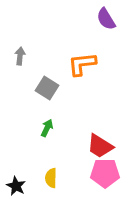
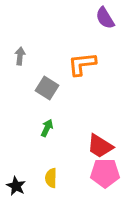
purple semicircle: moved 1 px left, 1 px up
